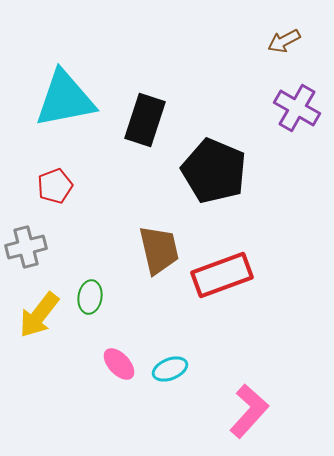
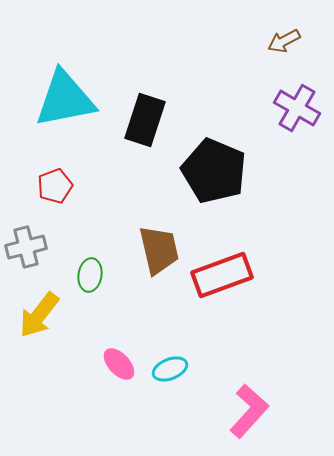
green ellipse: moved 22 px up
